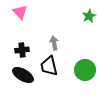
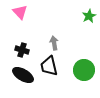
black cross: rotated 24 degrees clockwise
green circle: moved 1 px left
